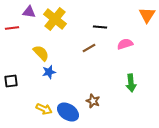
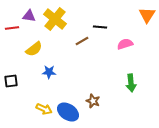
purple triangle: moved 4 px down
brown line: moved 7 px left, 7 px up
yellow semicircle: moved 7 px left, 4 px up; rotated 96 degrees clockwise
blue star: rotated 16 degrees clockwise
